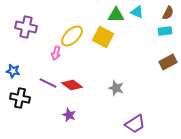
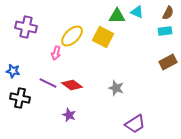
green triangle: moved 1 px right, 1 px down
